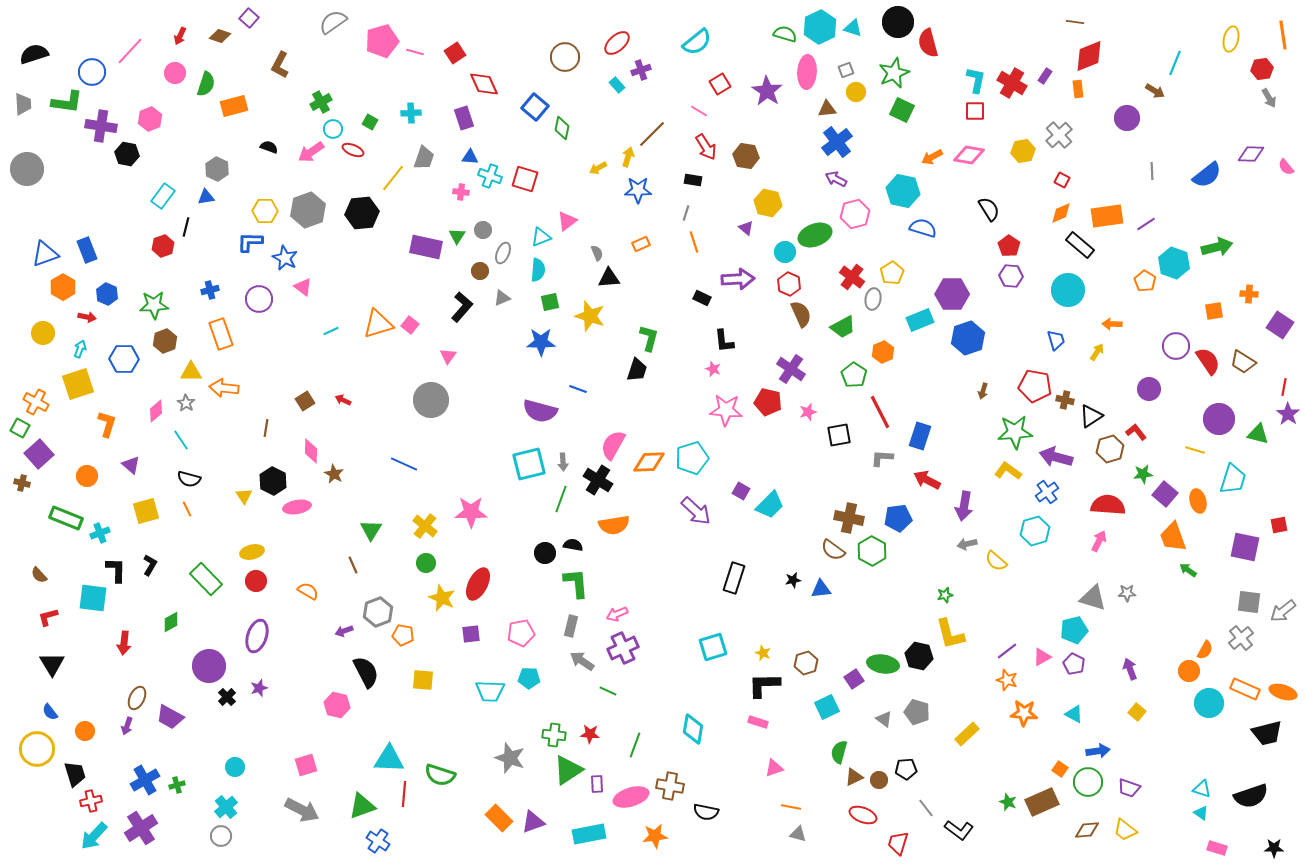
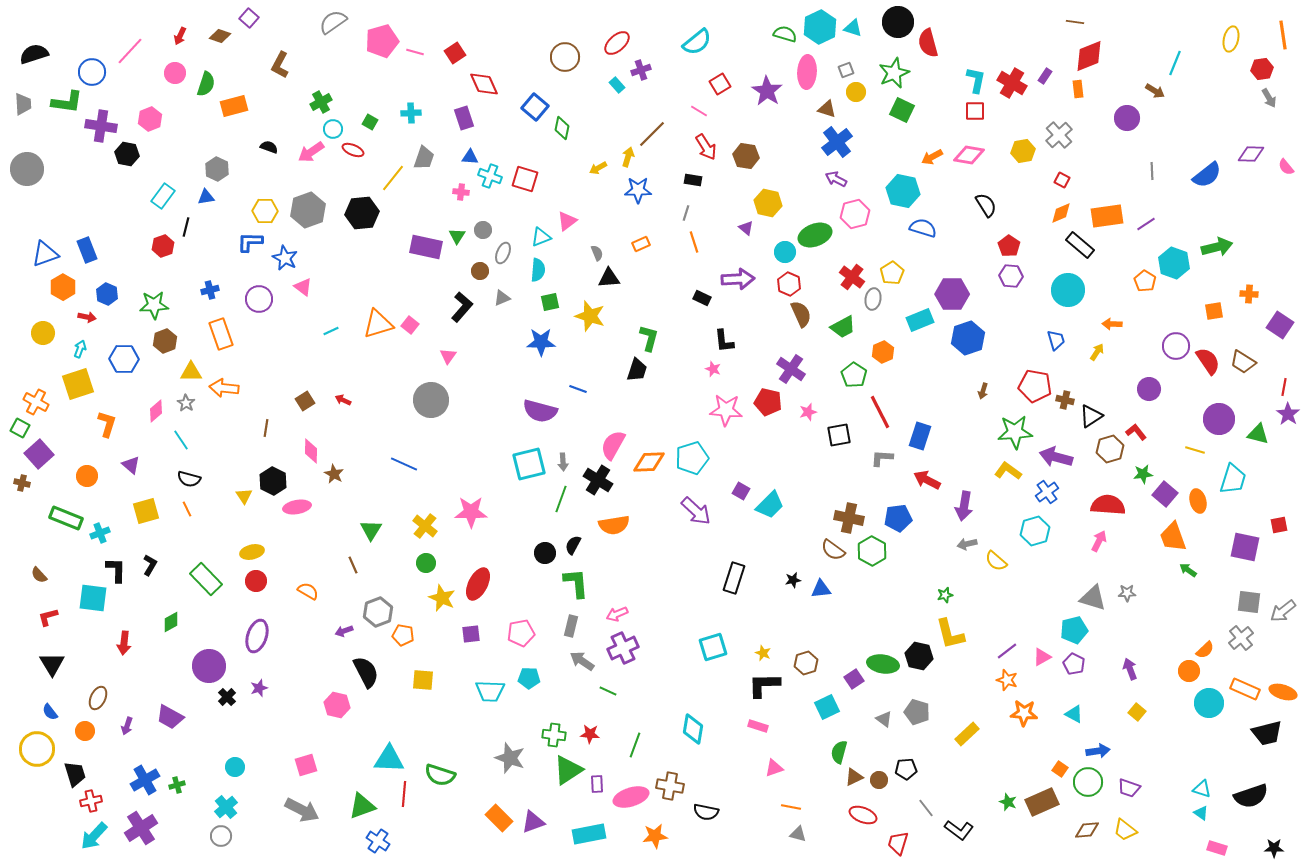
brown triangle at (827, 109): rotated 24 degrees clockwise
black semicircle at (989, 209): moved 3 px left, 4 px up
black semicircle at (573, 545): rotated 72 degrees counterclockwise
orange semicircle at (1205, 650): rotated 18 degrees clockwise
brown ellipse at (137, 698): moved 39 px left
pink rectangle at (758, 722): moved 4 px down
